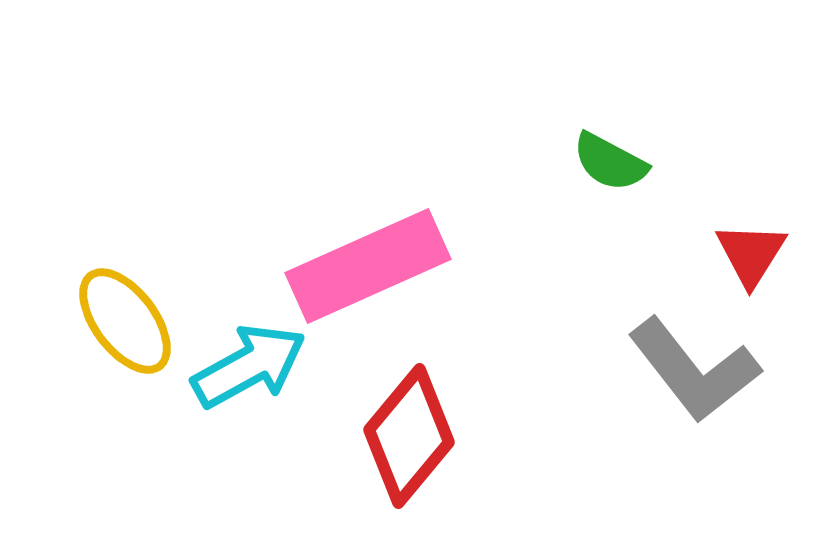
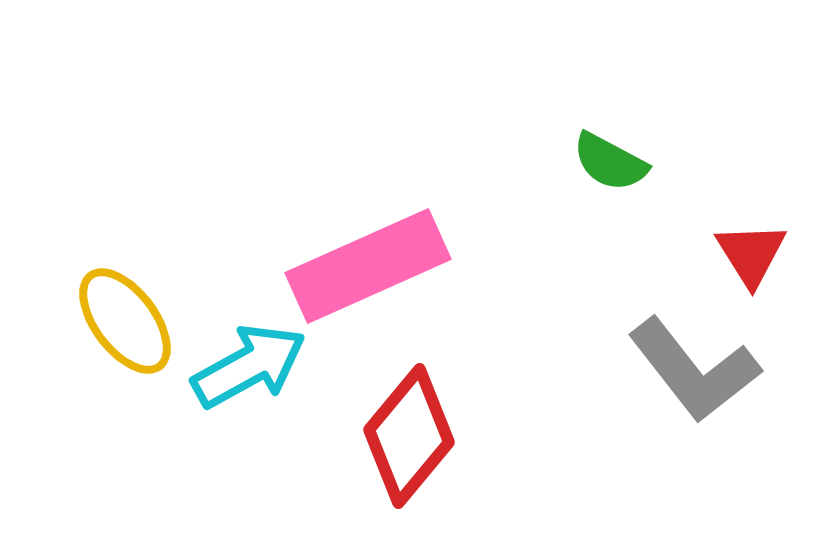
red triangle: rotated 4 degrees counterclockwise
